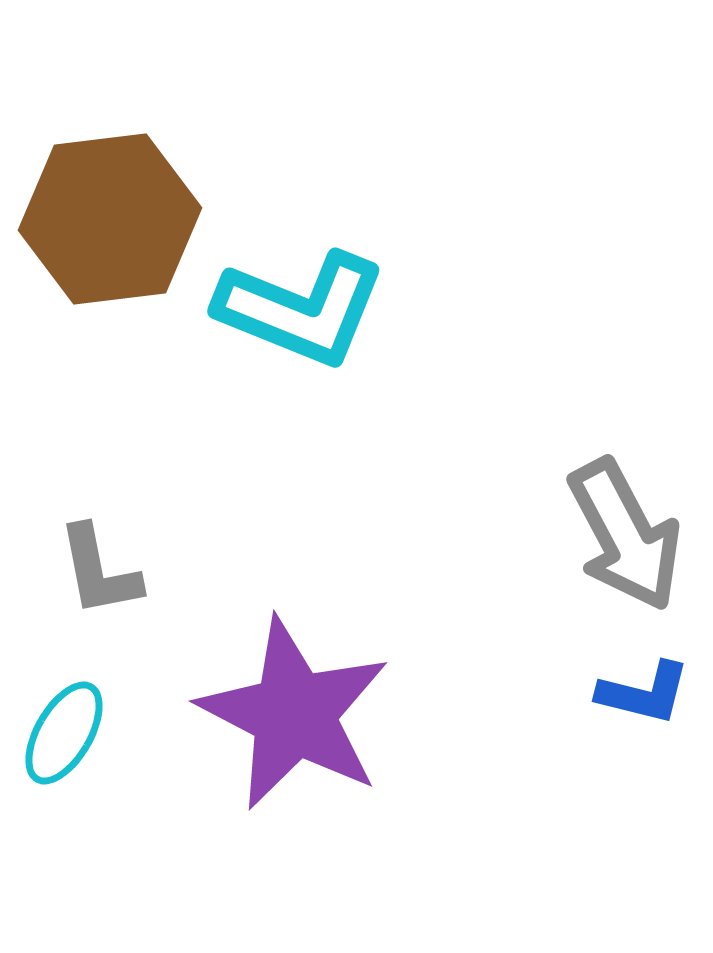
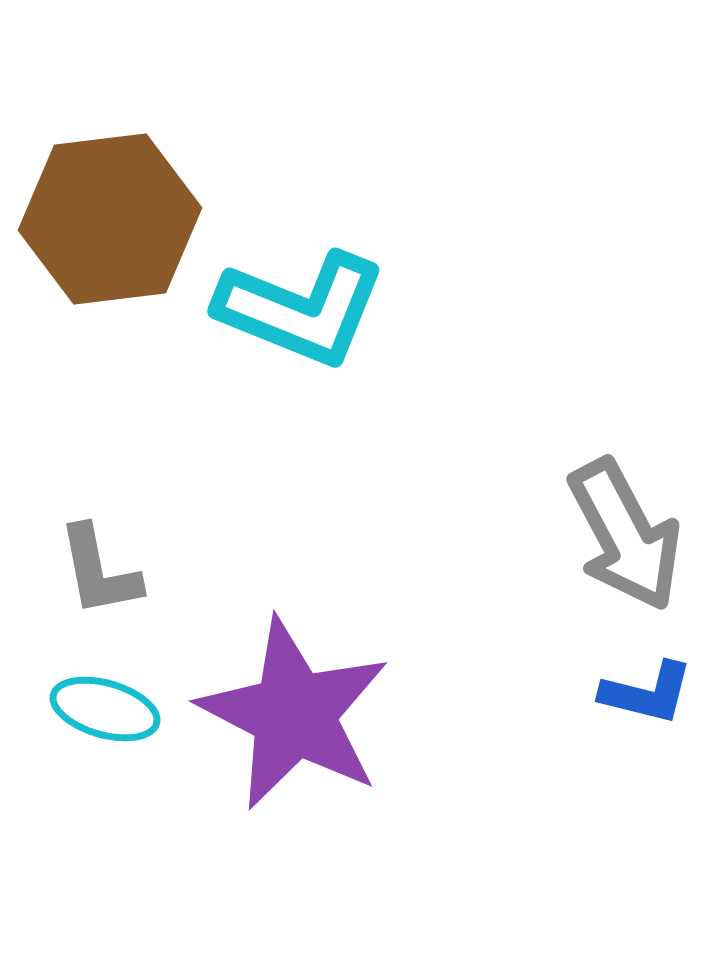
blue L-shape: moved 3 px right
cyan ellipse: moved 41 px right, 24 px up; rotated 76 degrees clockwise
